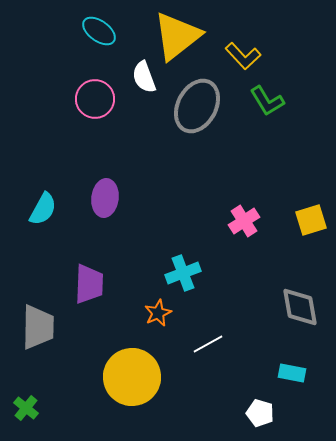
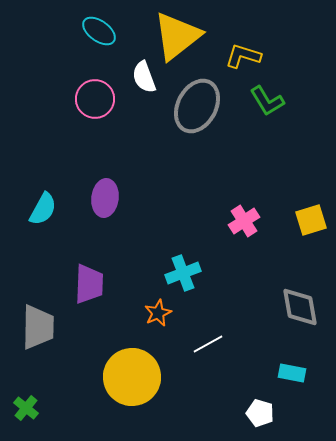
yellow L-shape: rotated 150 degrees clockwise
